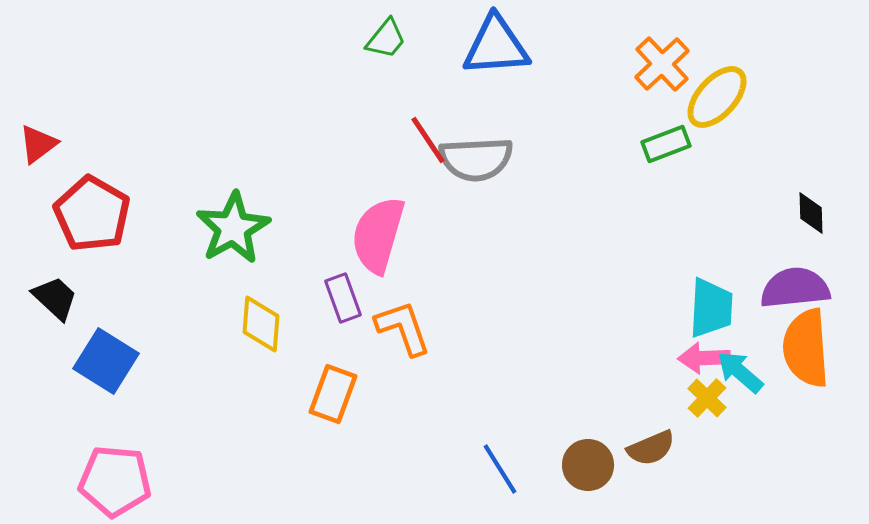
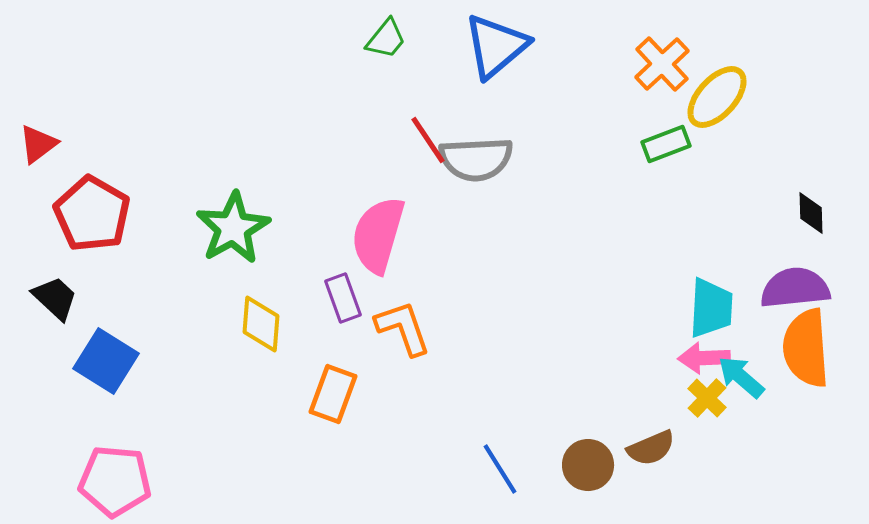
blue triangle: rotated 36 degrees counterclockwise
cyan arrow: moved 1 px right, 5 px down
